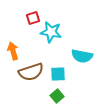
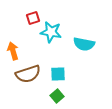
cyan semicircle: moved 2 px right, 12 px up
brown semicircle: moved 3 px left, 2 px down
